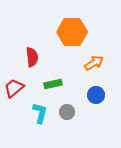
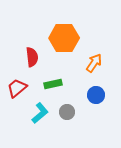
orange hexagon: moved 8 px left, 6 px down
orange arrow: rotated 24 degrees counterclockwise
red trapezoid: moved 3 px right
cyan L-shape: rotated 35 degrees clockwise
